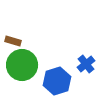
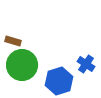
blue cross: rotated 18 degrees counterclockwise
blue hexagon: moved 2 px right
